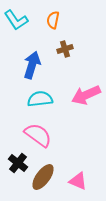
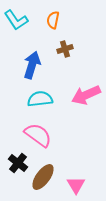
pink triangle: moved 2 px left, 4 px down; rotated 36 degrees clockwise
